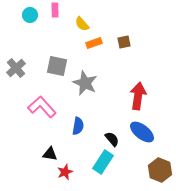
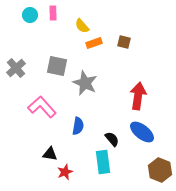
pink rectangle: moved 2 px left, 3 px down
yellow semicircle: moved 2 px down
brown square: rotated 24 degrees clockwise
cyan rectangle: rotated 40 degrees counterclockwise
